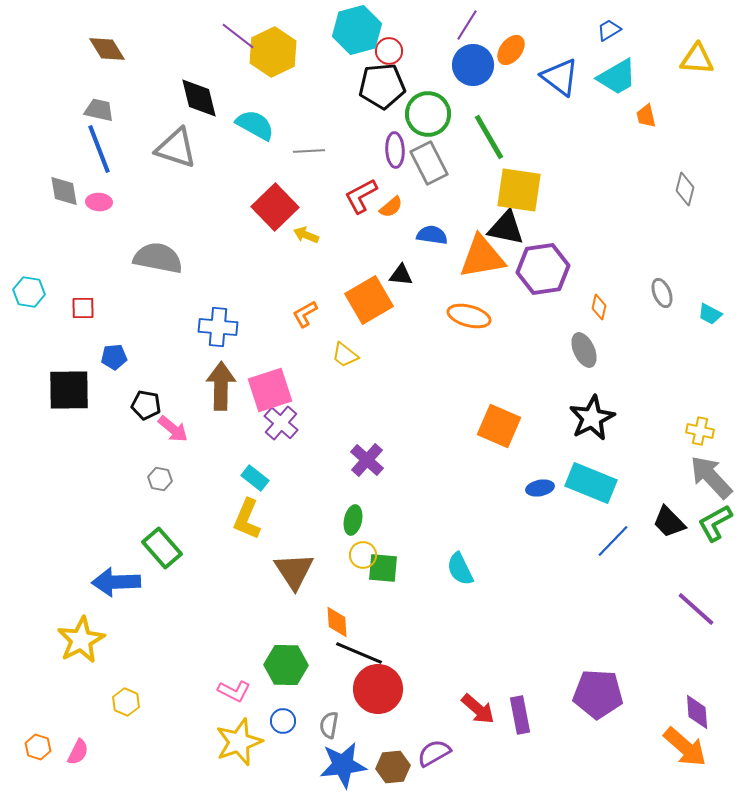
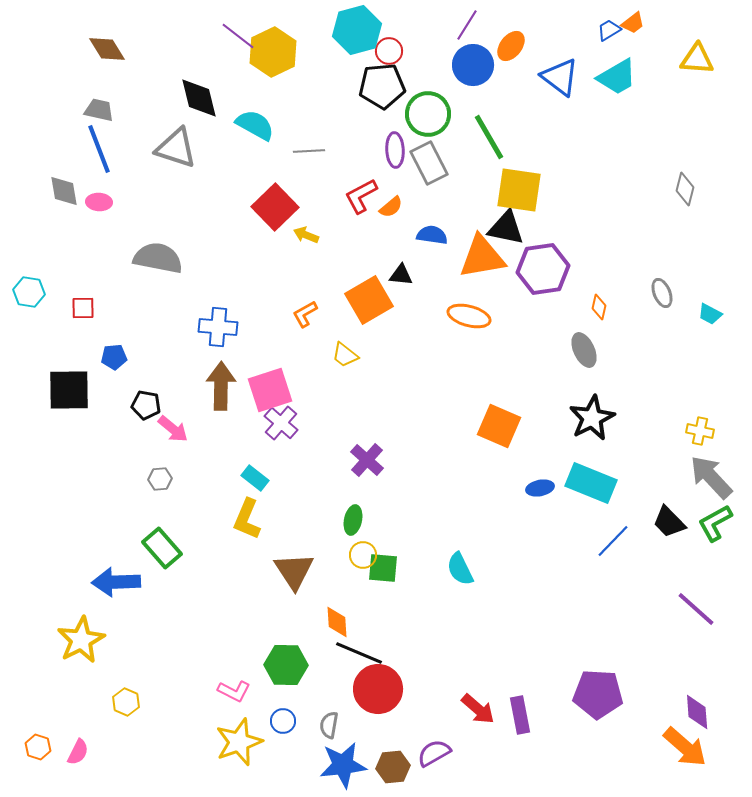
orange ellipse at (511, 50): moved 4 px up
orange trapezoid at (646, 116): moved 13 px left, 93 px up; rotated 115 degrees counterclockwise
gray hexagon at (160, 479): rotated 15 degrees counterclockwise
